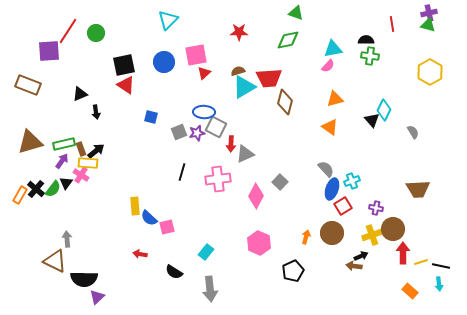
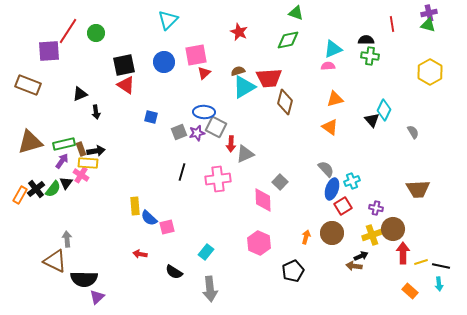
red star at (239, 32): rotated 24 degrees clockwise
cyan triangle at (333, 49): rotated 12 degrees counterclockwise
pink semicircle at (328, 66): rotated 136 degrees counterclockwise
black arrow at (96, 151): rotated 30 degrees clockwise
black cross at (36, 189): rotated 12 degrees clockwise
pink diamond at (256, 196): moved 7 px right, 4 px down; rotated 30 degrees counterclockwise
